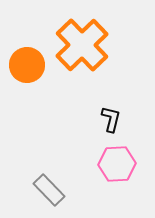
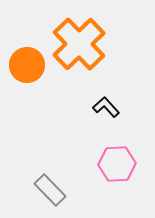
orange cross: moved 3 px left, 1 px up
black L-shape: moved 5 px left, 12 px up; rotated 56 degrees counterclockwise
gray rectangle: moved 1 px right
